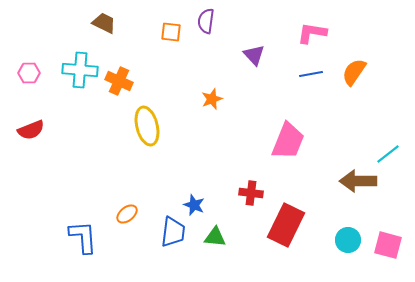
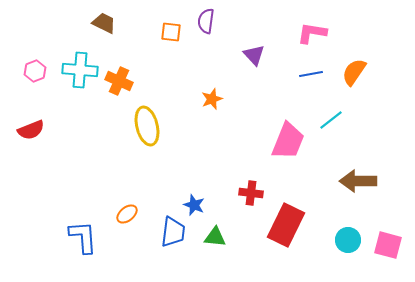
pink hexagon: moved 6 px right, 2 px up; rotated 20 degrees counterclockwise
cyan line: moved 57 px left, 34 px up
